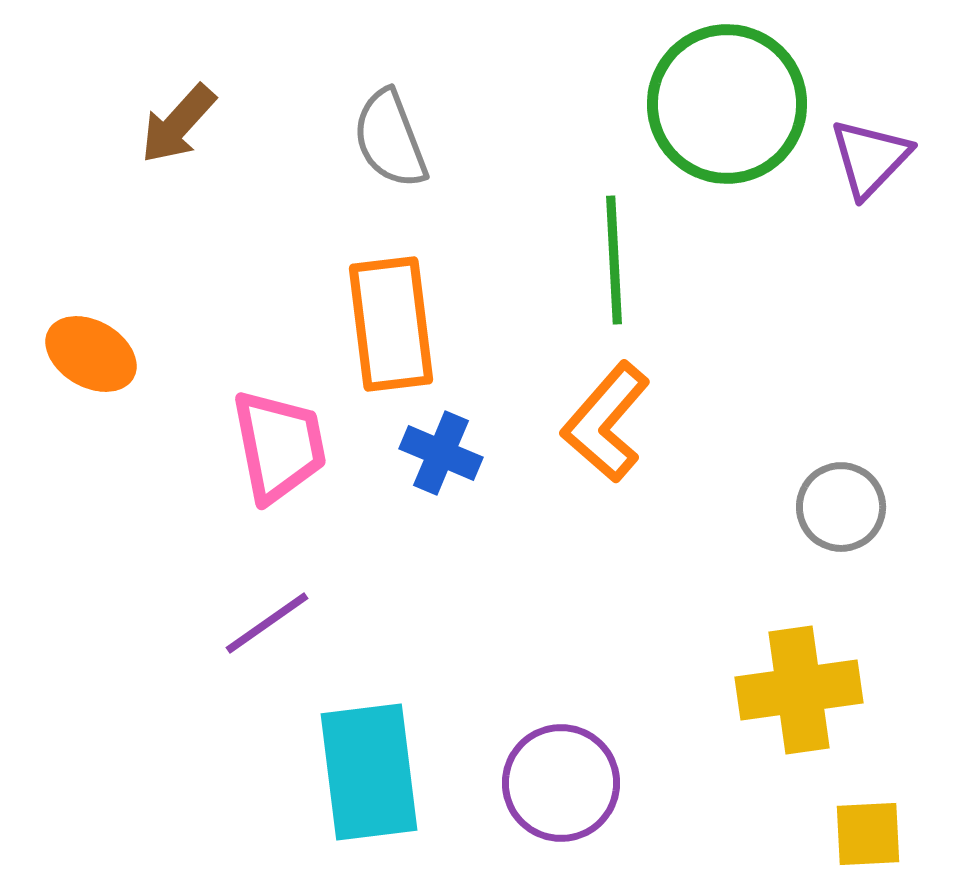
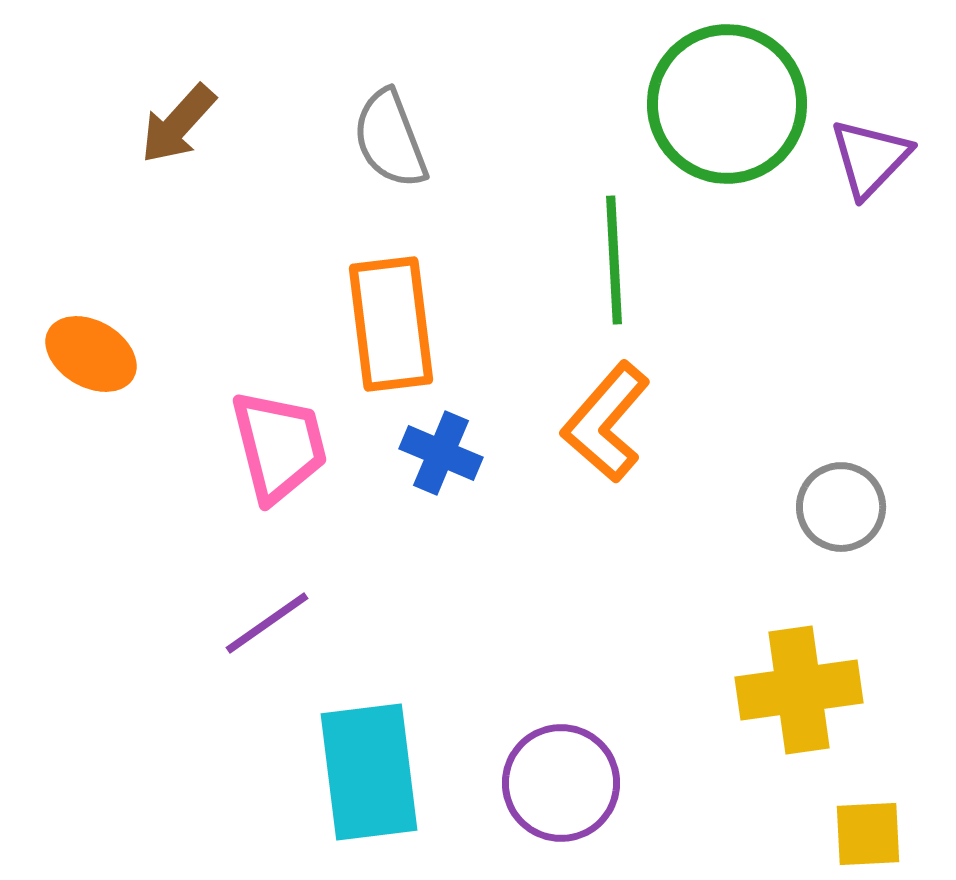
pink trapezoid: rotated 3 degrees counterclockwise
